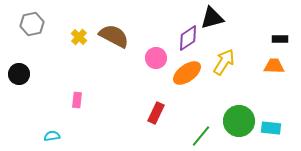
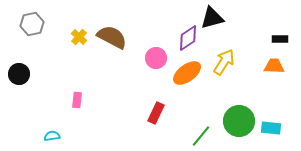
brown semicircle: moved 2 px left, 1 px down
